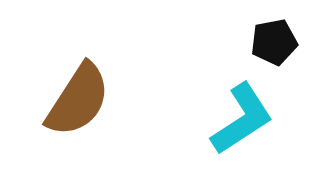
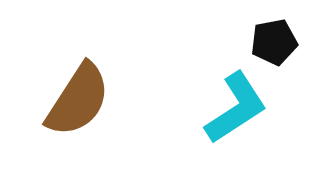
cyan L-shape: moved 6 px left, 11 px up
